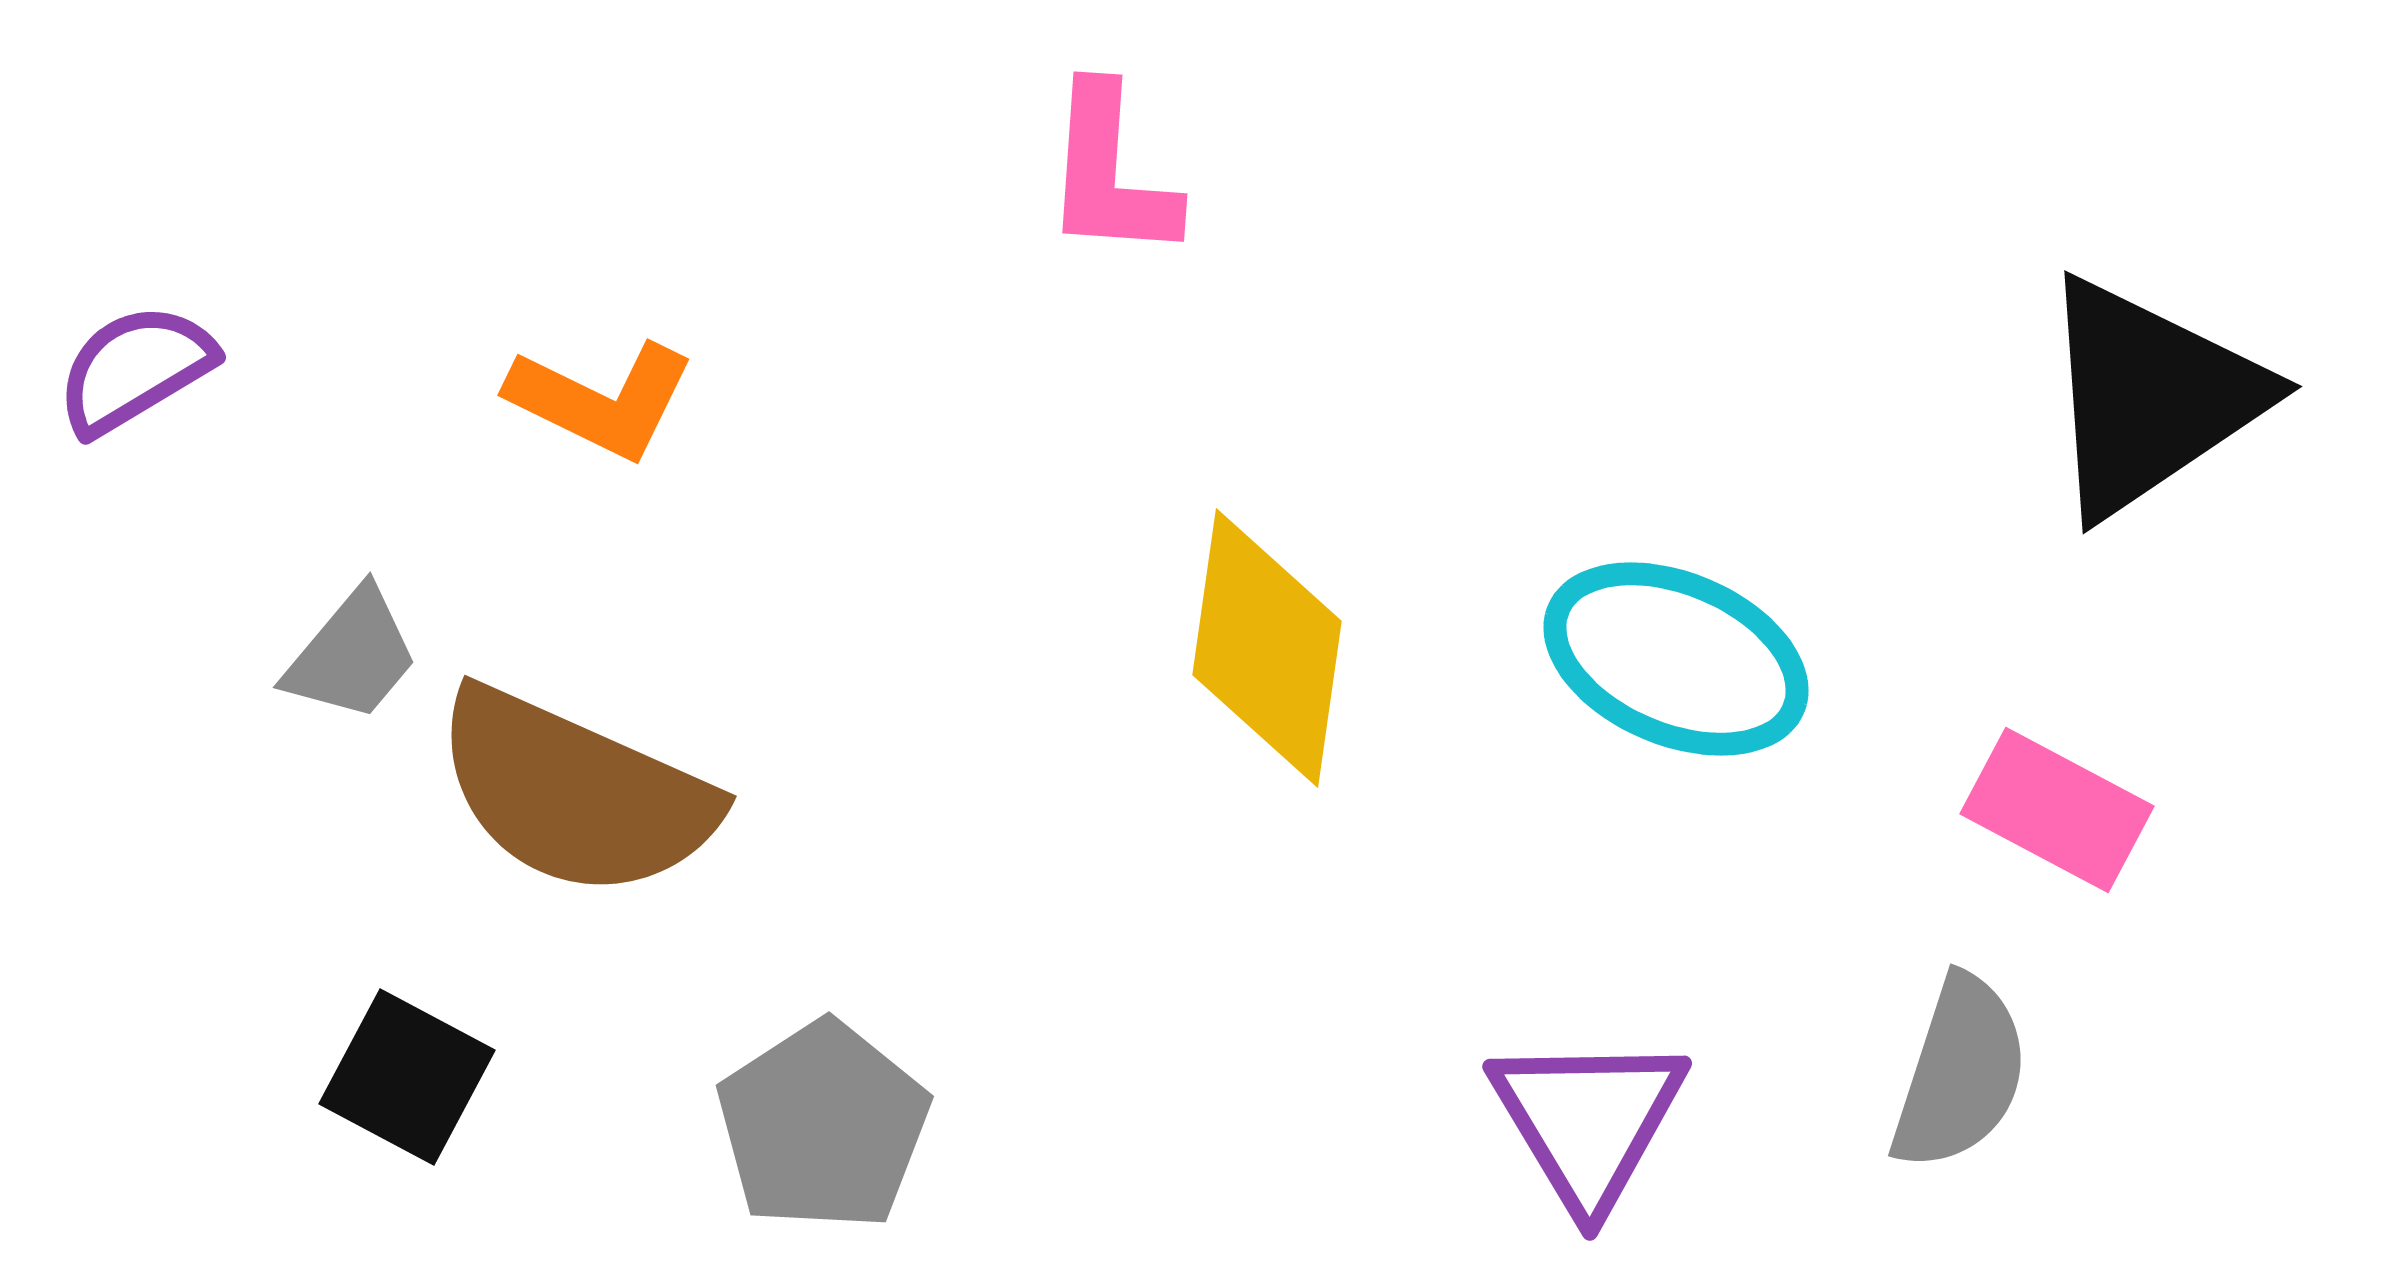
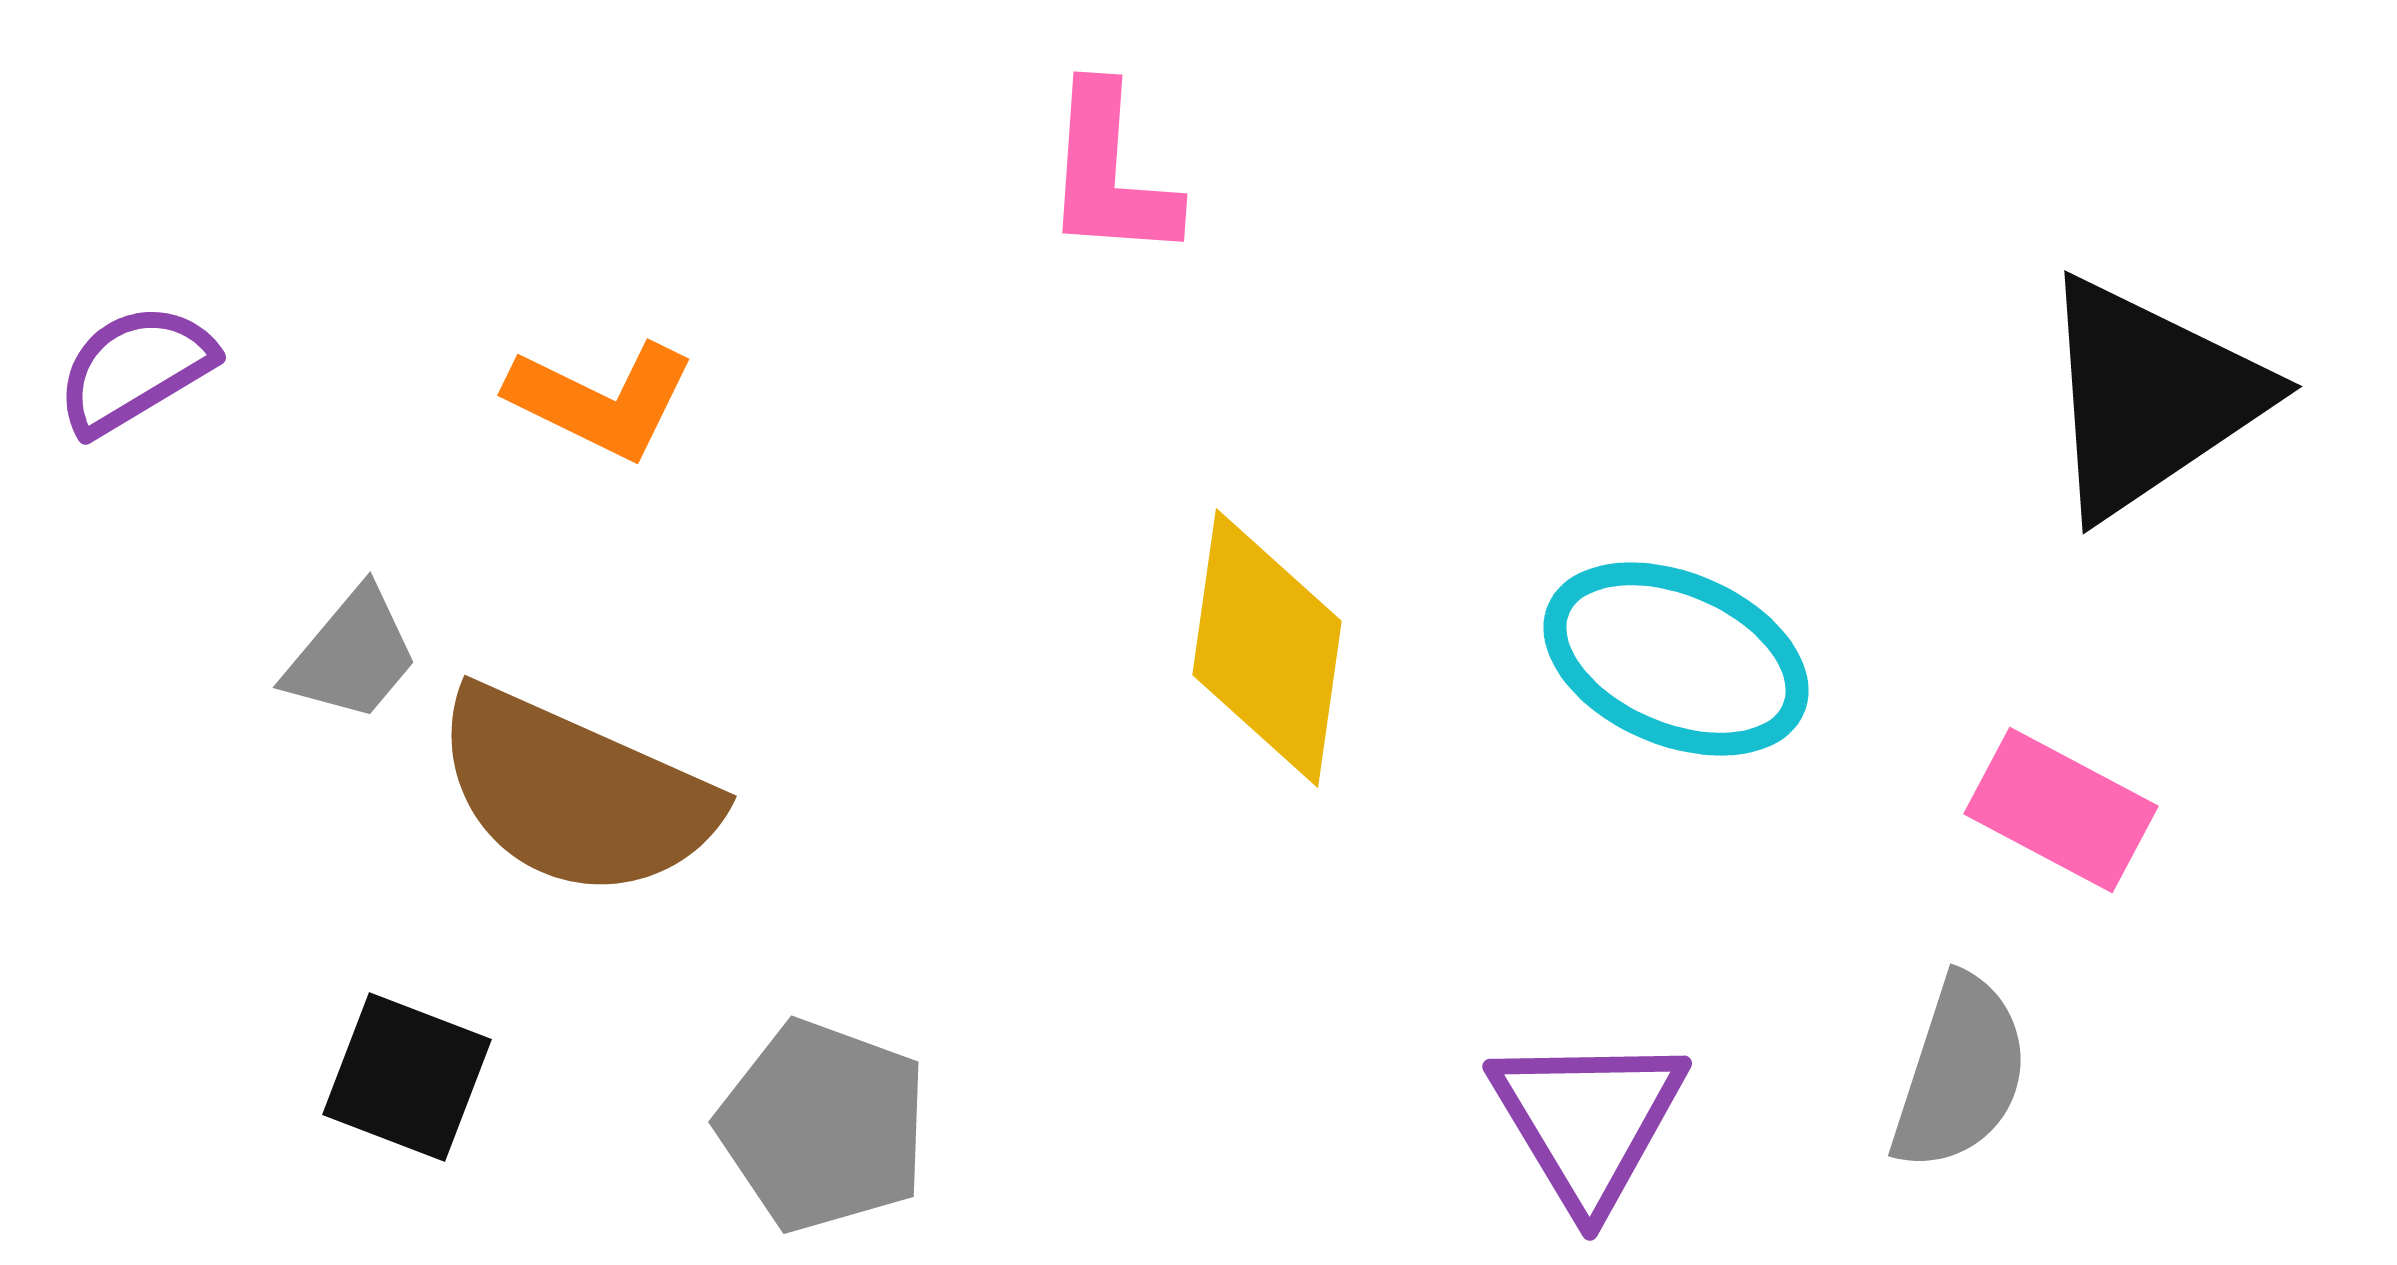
pink rectangle: moved 4 px right
black square: rotated 7 degrees counterclockwise
gray pentagon: rotated 19 degrees counterclockwise
